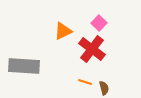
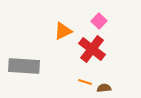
pink square: moved 2 px up
brown semicircle: rotated 80 degrees counterclockwise
